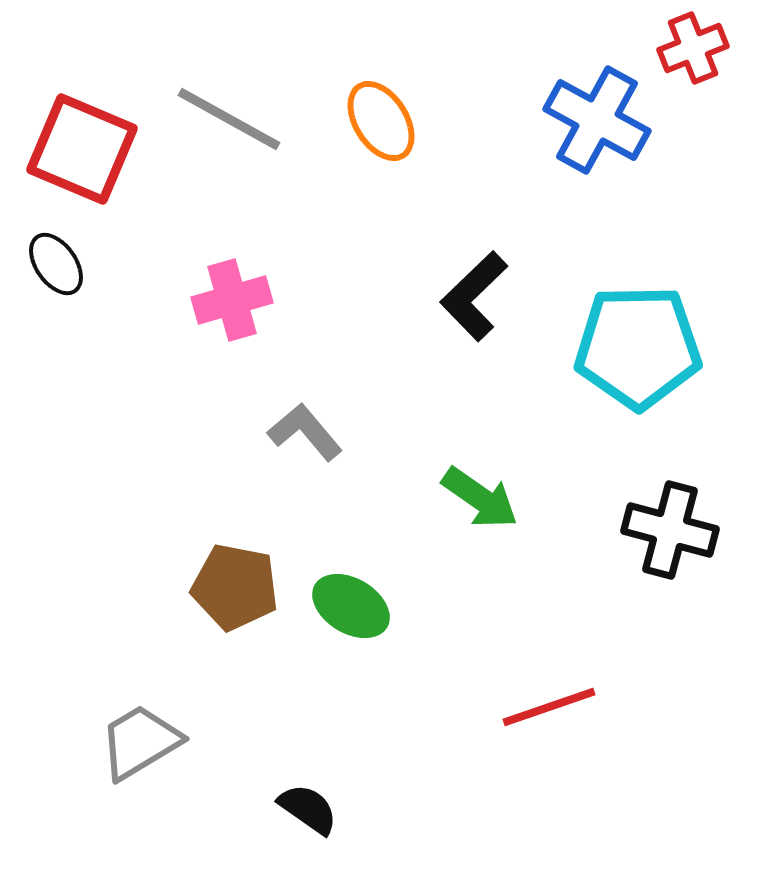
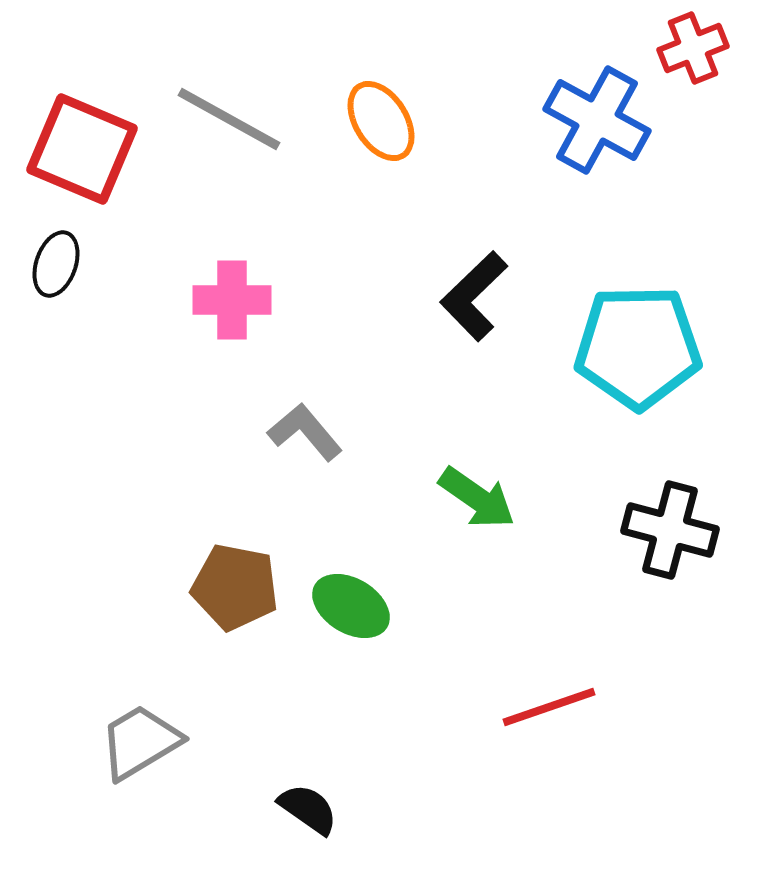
black ellipse: rotated 54 degrees clockwise
pink cross: rotated 16 degrees clockwise
green arrow: moved 3 px left
